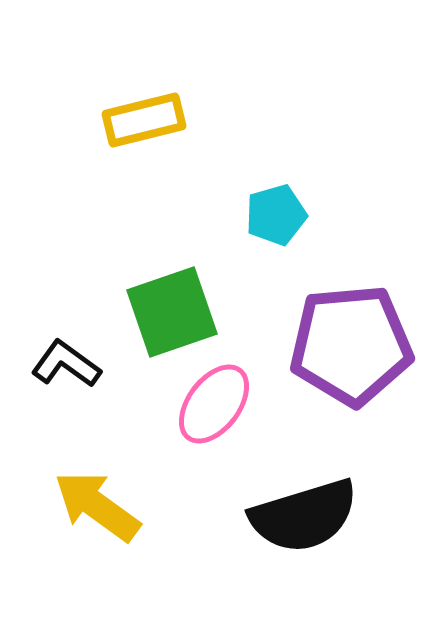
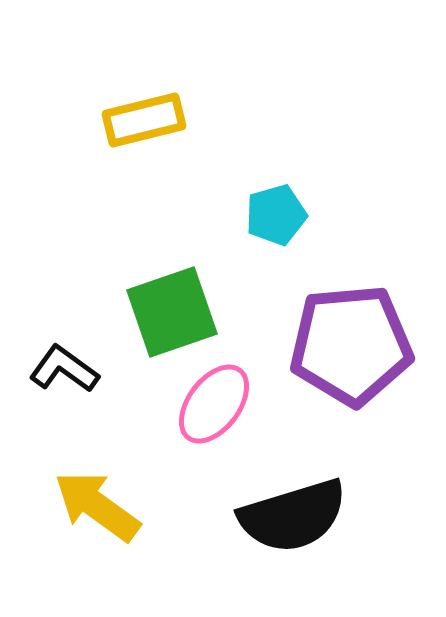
black L-shape: moved 2 px left, 5 px down
black semicircle: moved 11 px left
